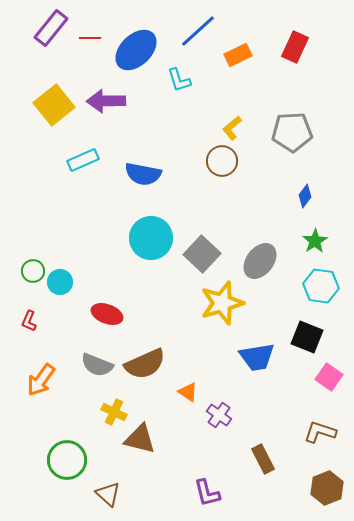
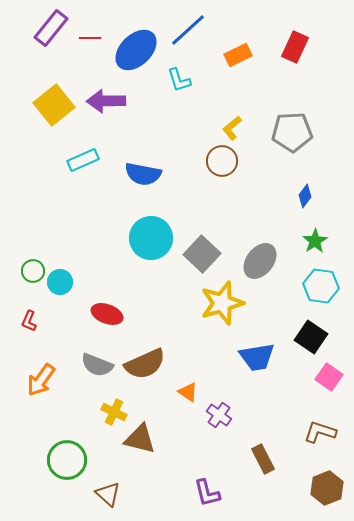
blue line at (198, 31): moved 10 px left, 1 px up
black square at (307, 337): moved 4 px right; rotated 12 degrees clockwise
